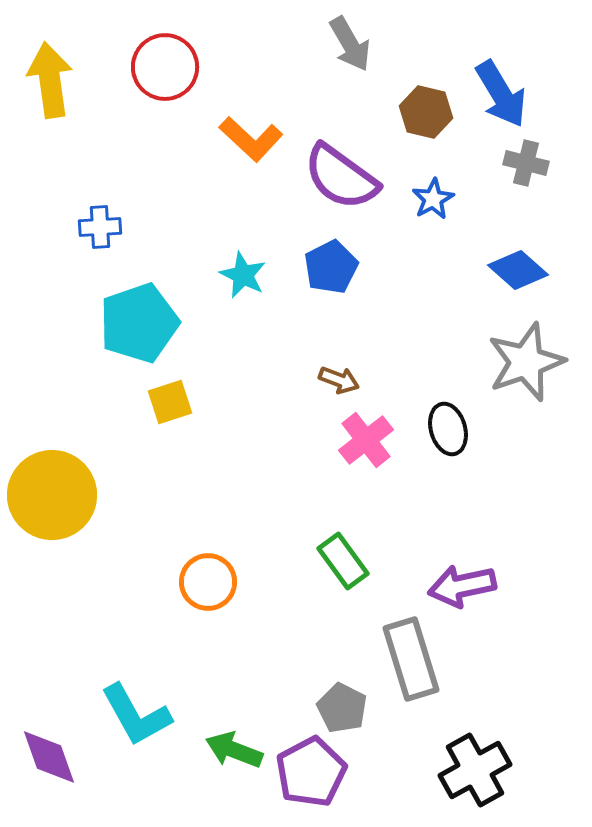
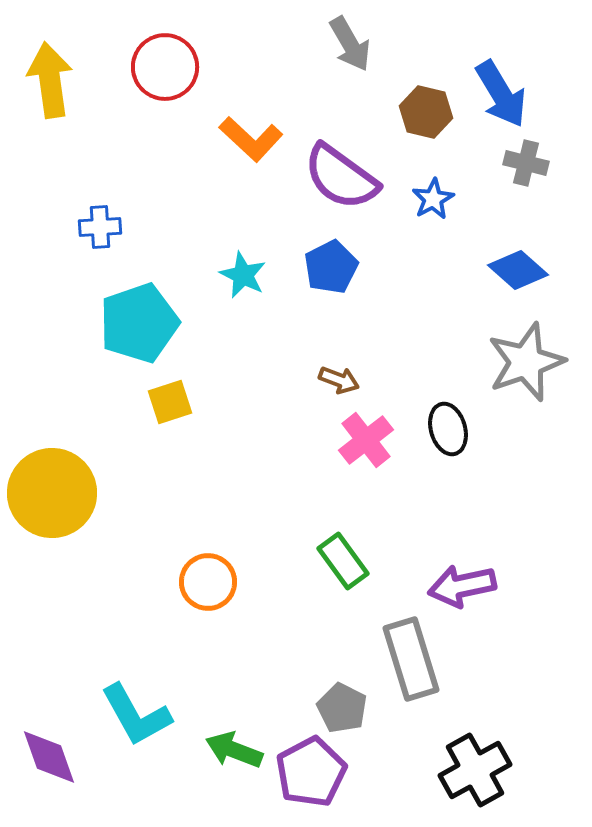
yellow circle: moved 2 px up
